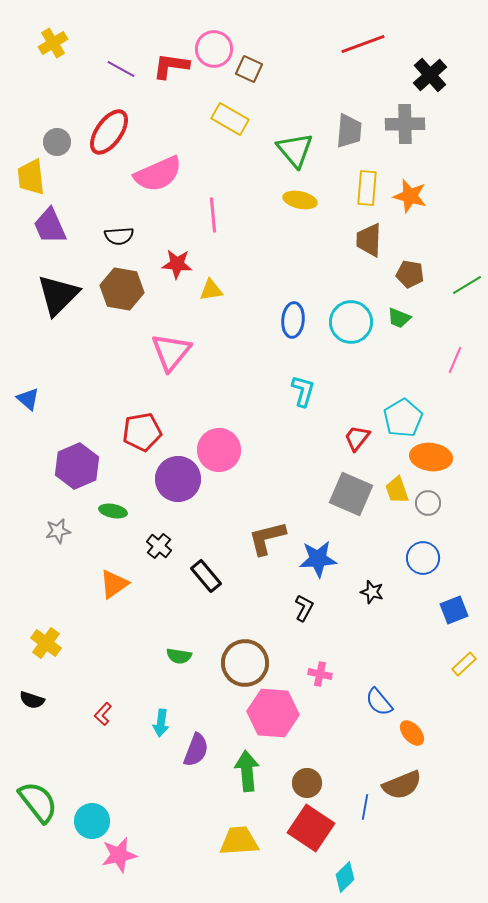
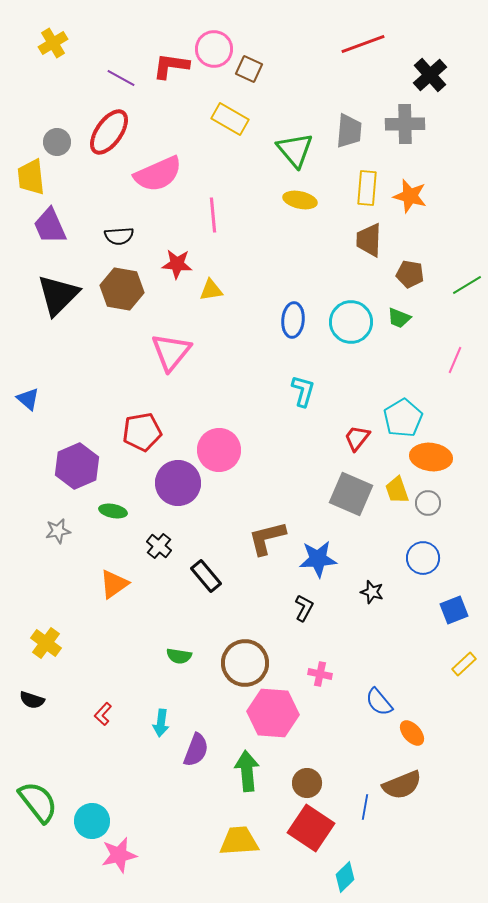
purple line at (121, 69): moved 9 px down
purple circle at (178, 479): moved 4 px down
